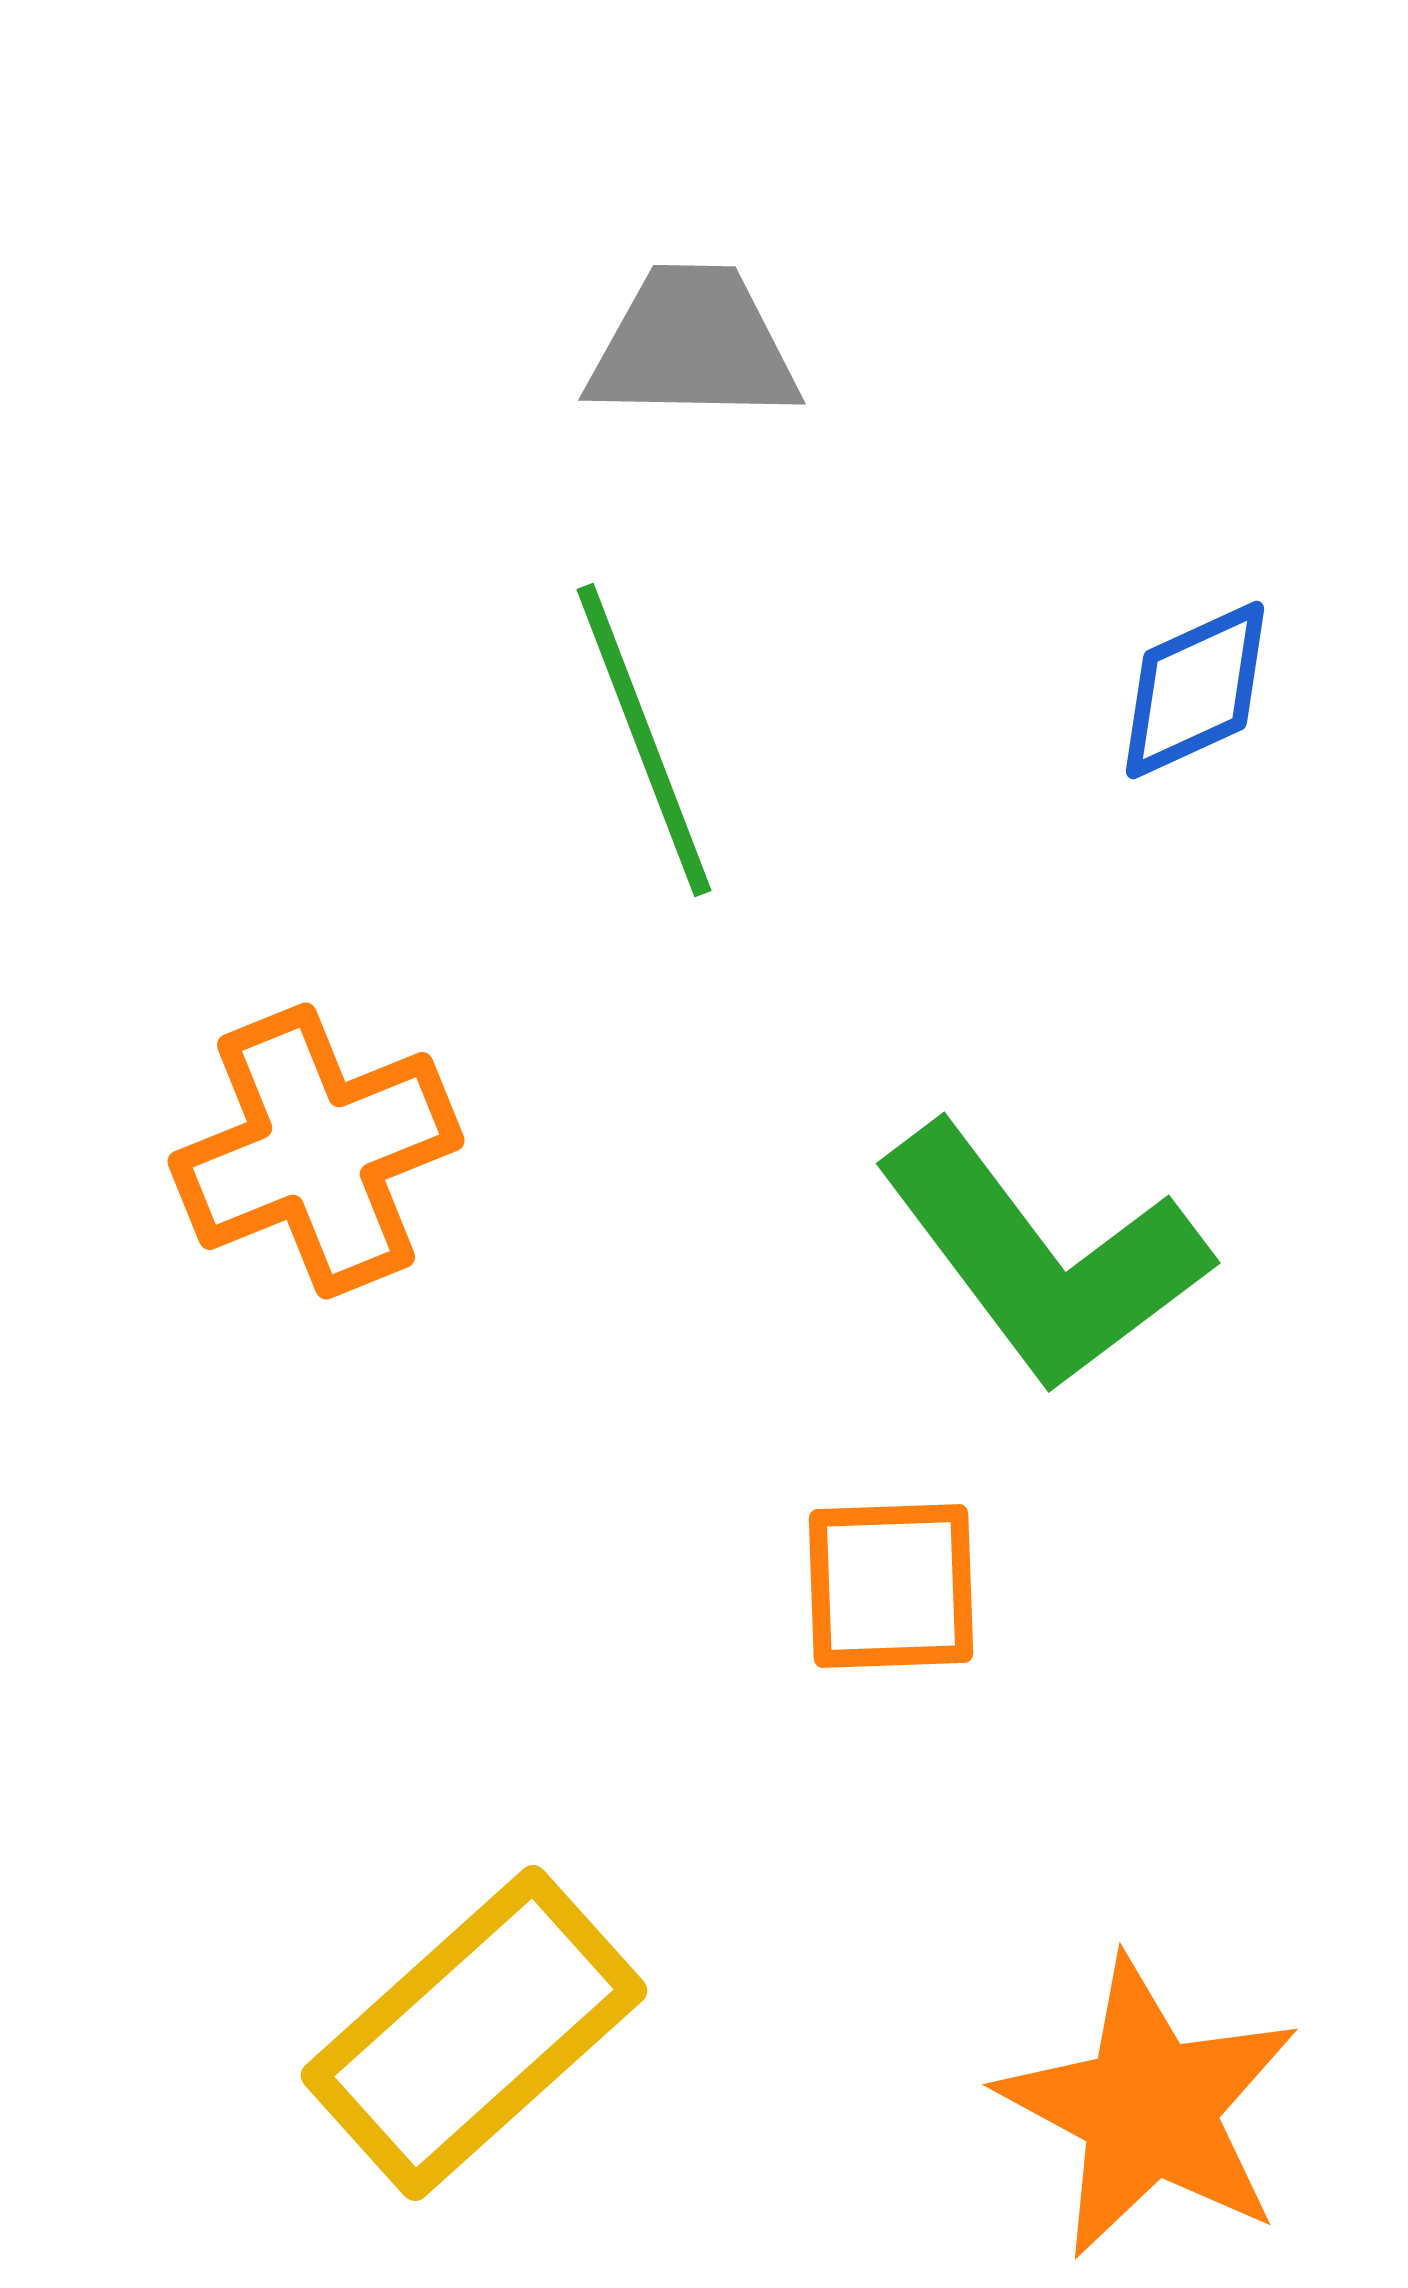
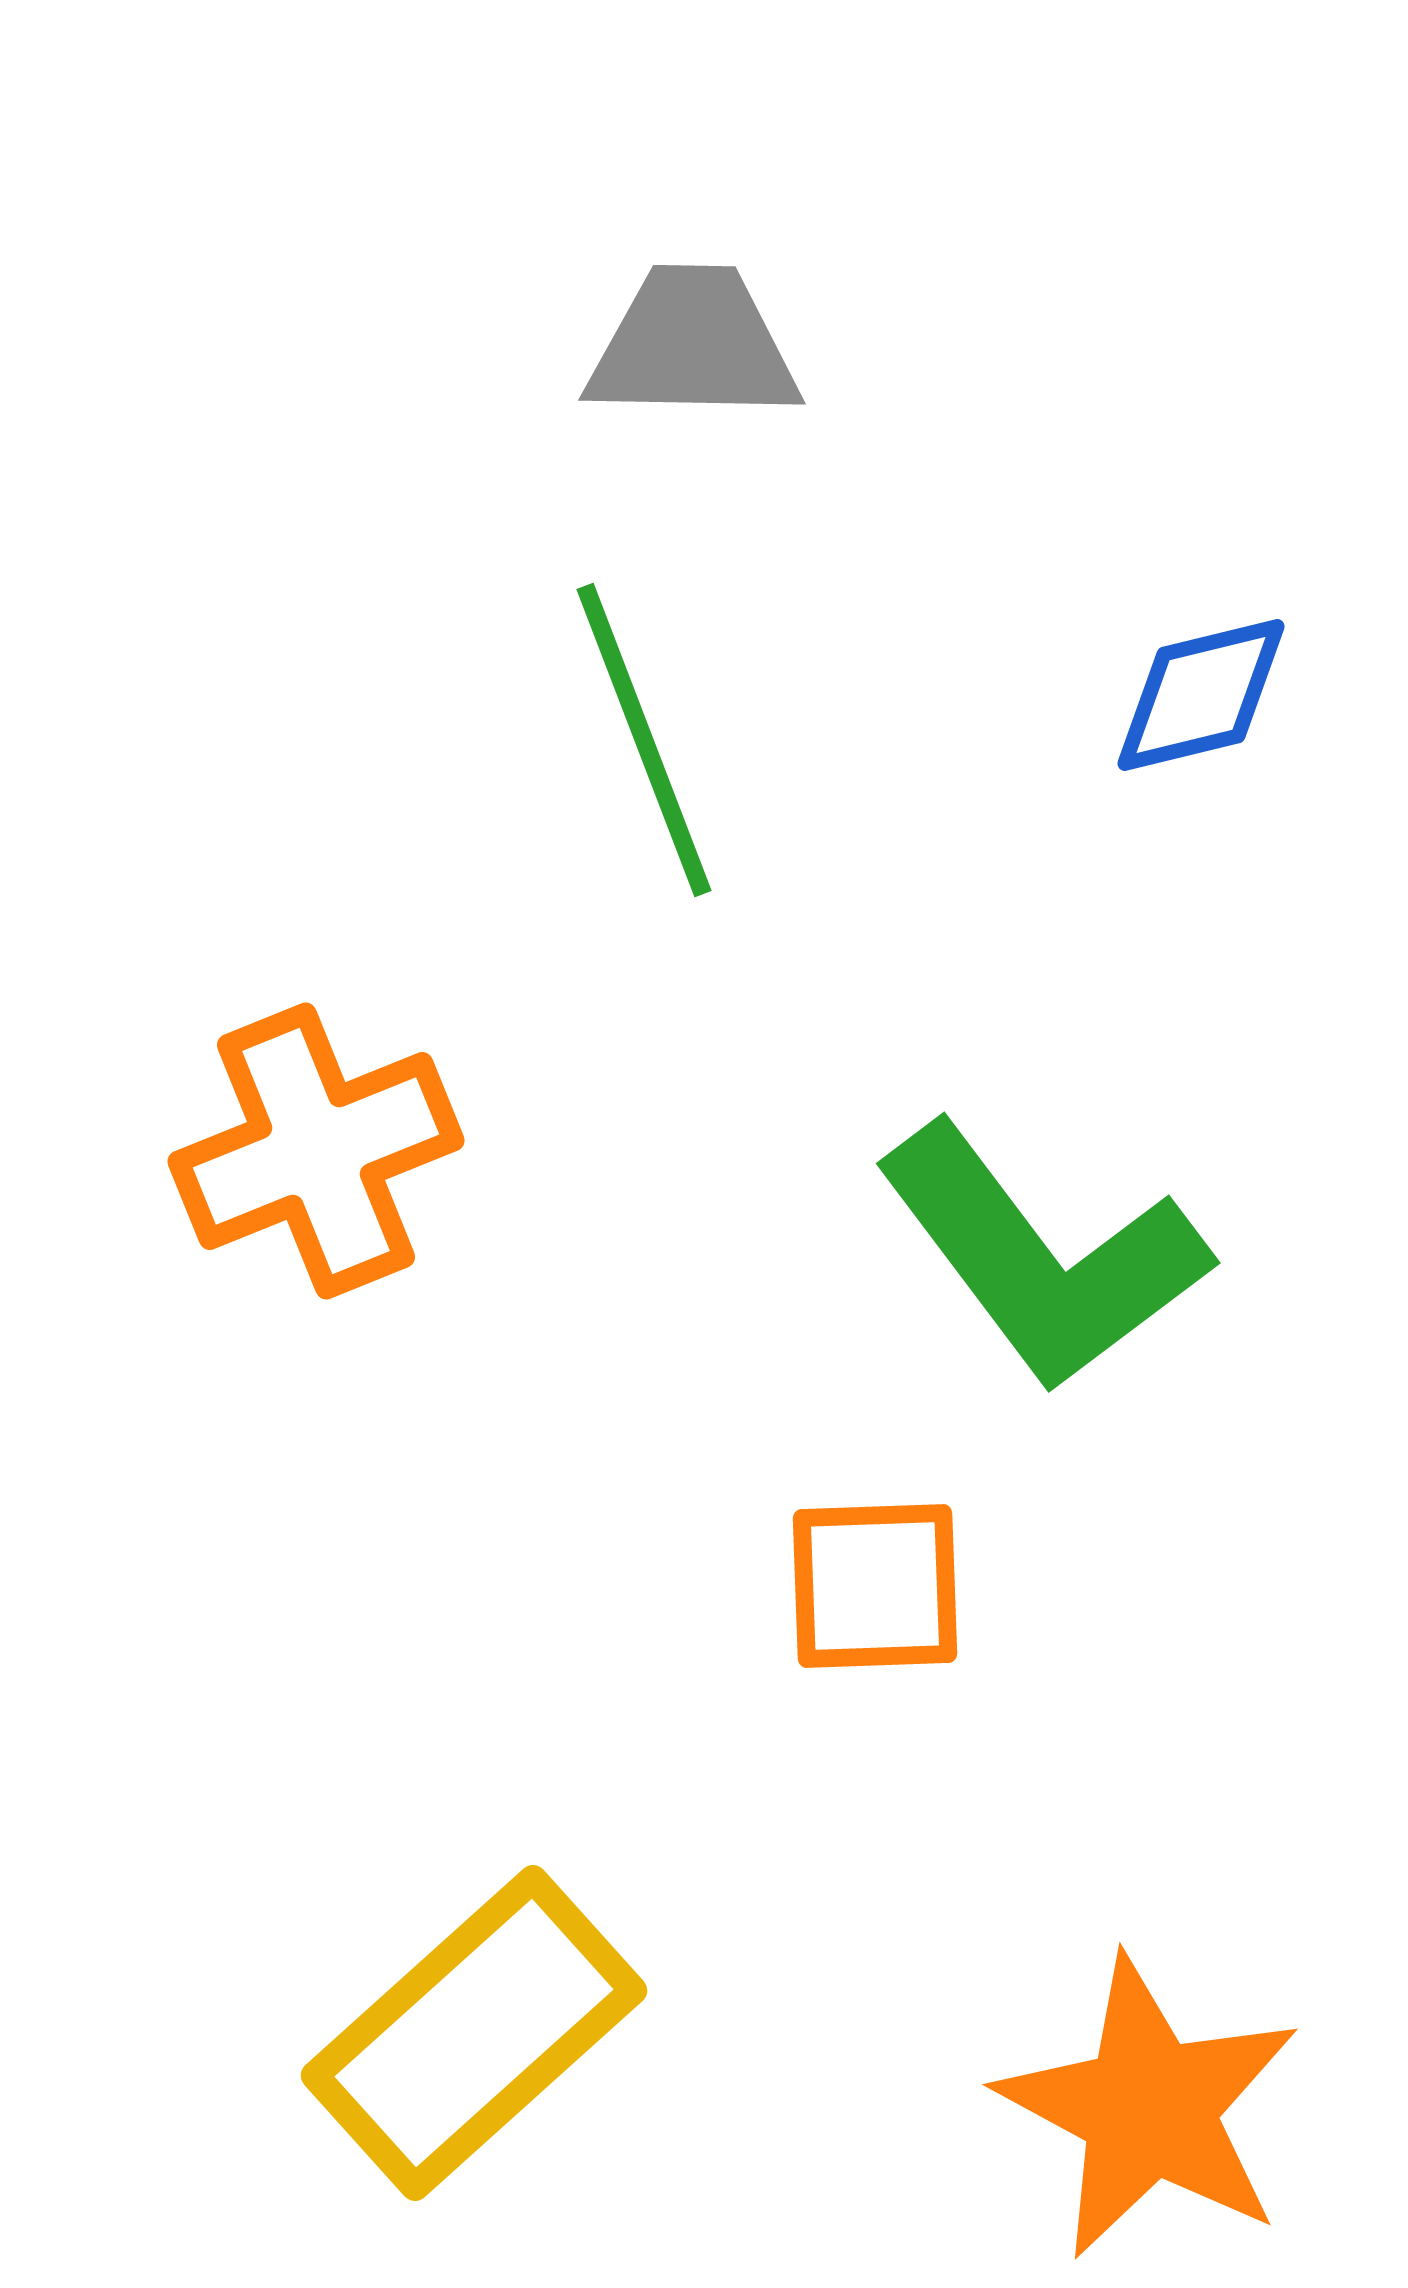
blue diamond: moved 6 px right, 5 px down; rotated 11 degrees clockwise
orange square: moved 16 px left
